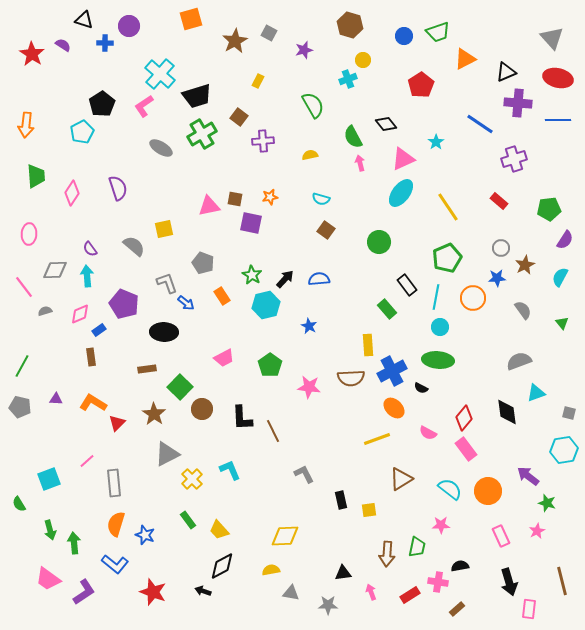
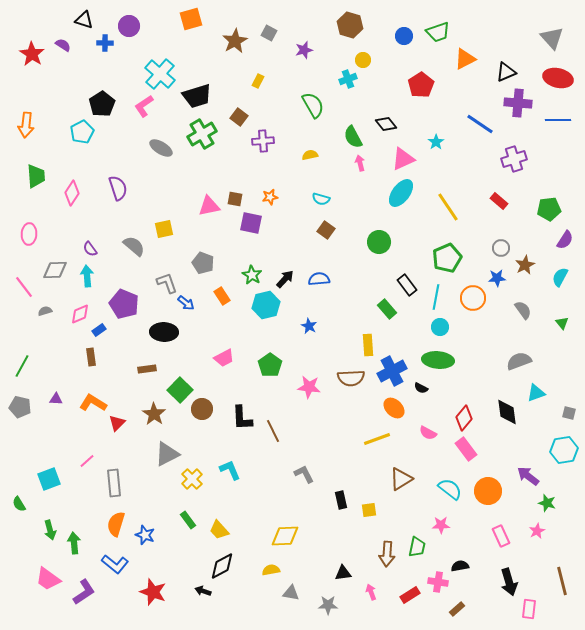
green square at (180, 387): moved 3 px down
